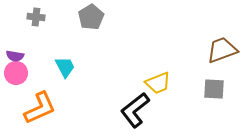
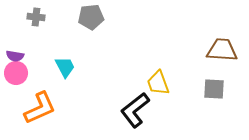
gray pentagon: rotated 25 degrees clockwise
brown trapezoid: rotated 24 degrees clockwise
yellow trapezoid: rotated 92 degrees clockwise
